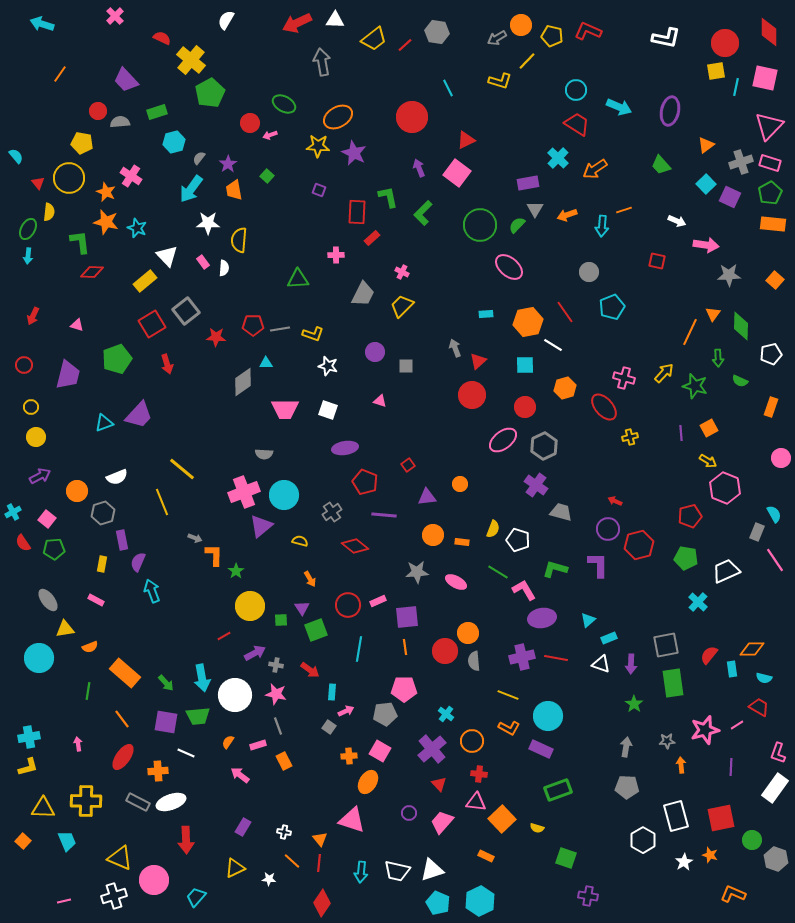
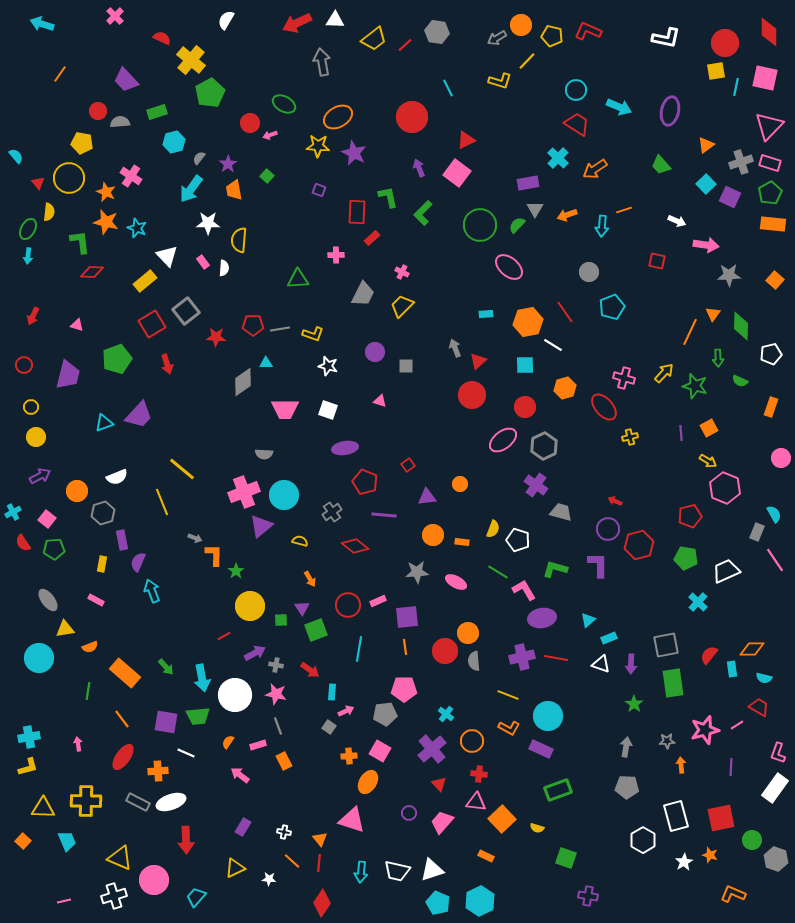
green arrow at (166, 683): moved 16 px up
